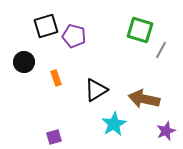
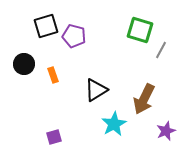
black circle: moved 2 px down
orange rectangle: moved 3 px left, 3 px up
brown arrow: rotated 76 degrees counterclockwise
